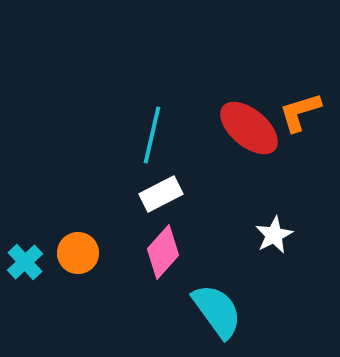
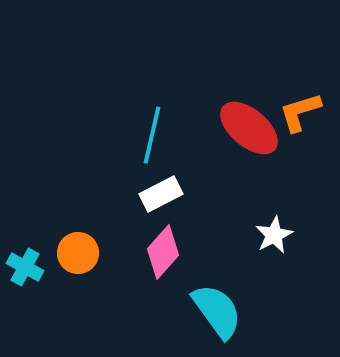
cyan cross: moved 5 px down; rotated 18 degrees counterclockwise
